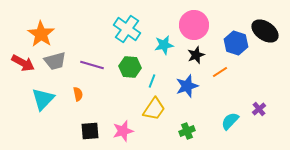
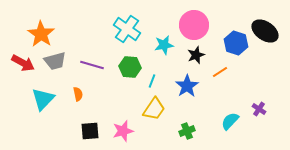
blue star: rotated 15 degrees counterclockwise
purple cross: rotated 16 degrees counterclockwise
